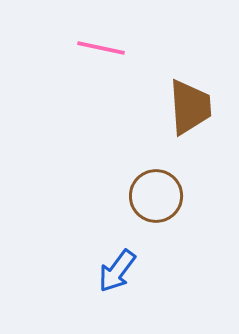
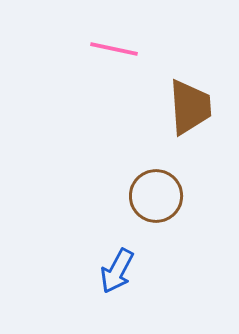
pink line: moved 13 px right, 1 px down
blue arrow: rotated 9 degrees counterclockwise
